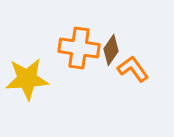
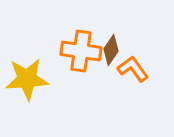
orange cross: moved 2 px right, 3 px down
